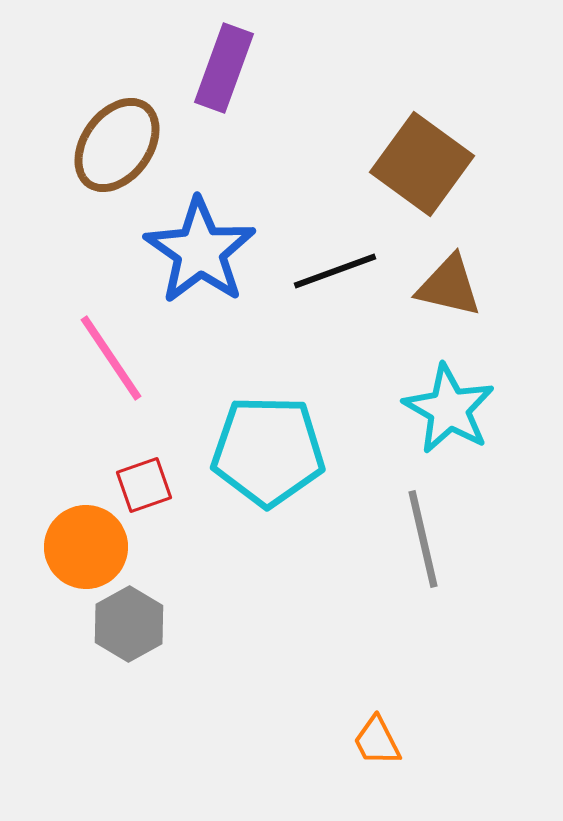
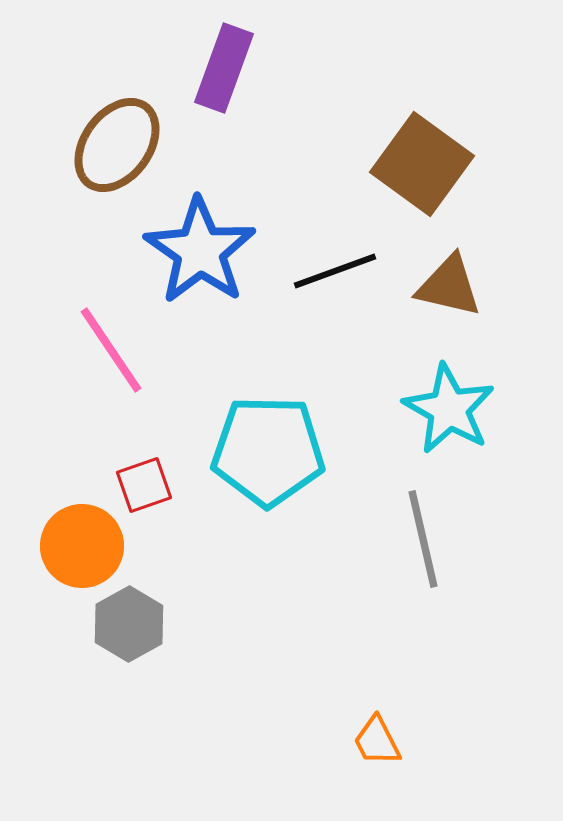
pink line: moved 8 px up
orange circle: moved 4 px left, 1 px up
